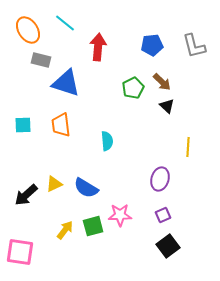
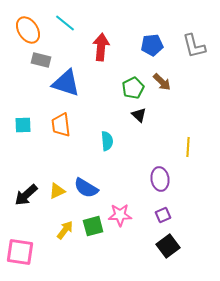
red arrow: moved 3 px right
black triangle: moved 28 px left, 9 px down
purple ellipse: rotated 25 degrees counterclockwise
yellow triangle: moved 3 px right, 7 px down
